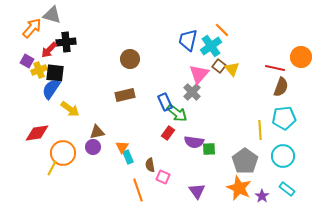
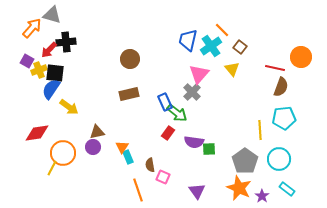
brown square at (219, 66): moved 21 px right, 19 px up
brown rectangle at (125, 95): moved 4 px right, 1 px up
yellow arrow at (70, 109): moved 1 px left, 2 px up
cyan circle at (283, 156): moved 4 px left, 3 px down
